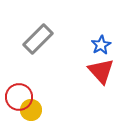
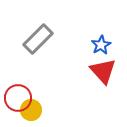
red triangle: moved 2 px right
red circle: moved 1 px left, 1 px down
